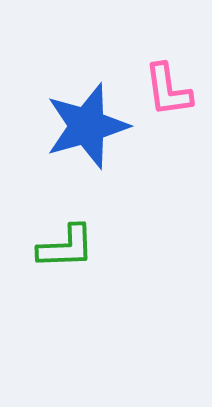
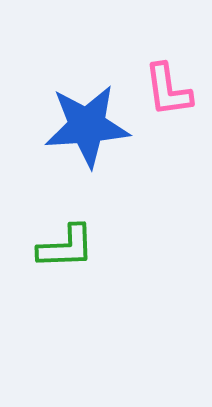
blue star: rotated 12 degrees clockwise
